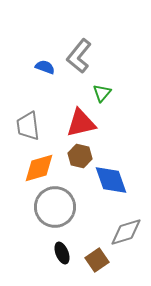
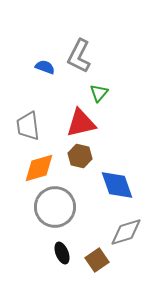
gray L-shape: rotated 12 degrees counterclockwise
green triangle: moved 3 px left
blue diamond: moved 6 px right, 5 px down
